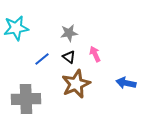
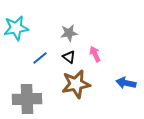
blue line: moved 2 px left, 1 px up
brown star: rotated 12 degrees clockwise
gray cross: moved 1 px right
